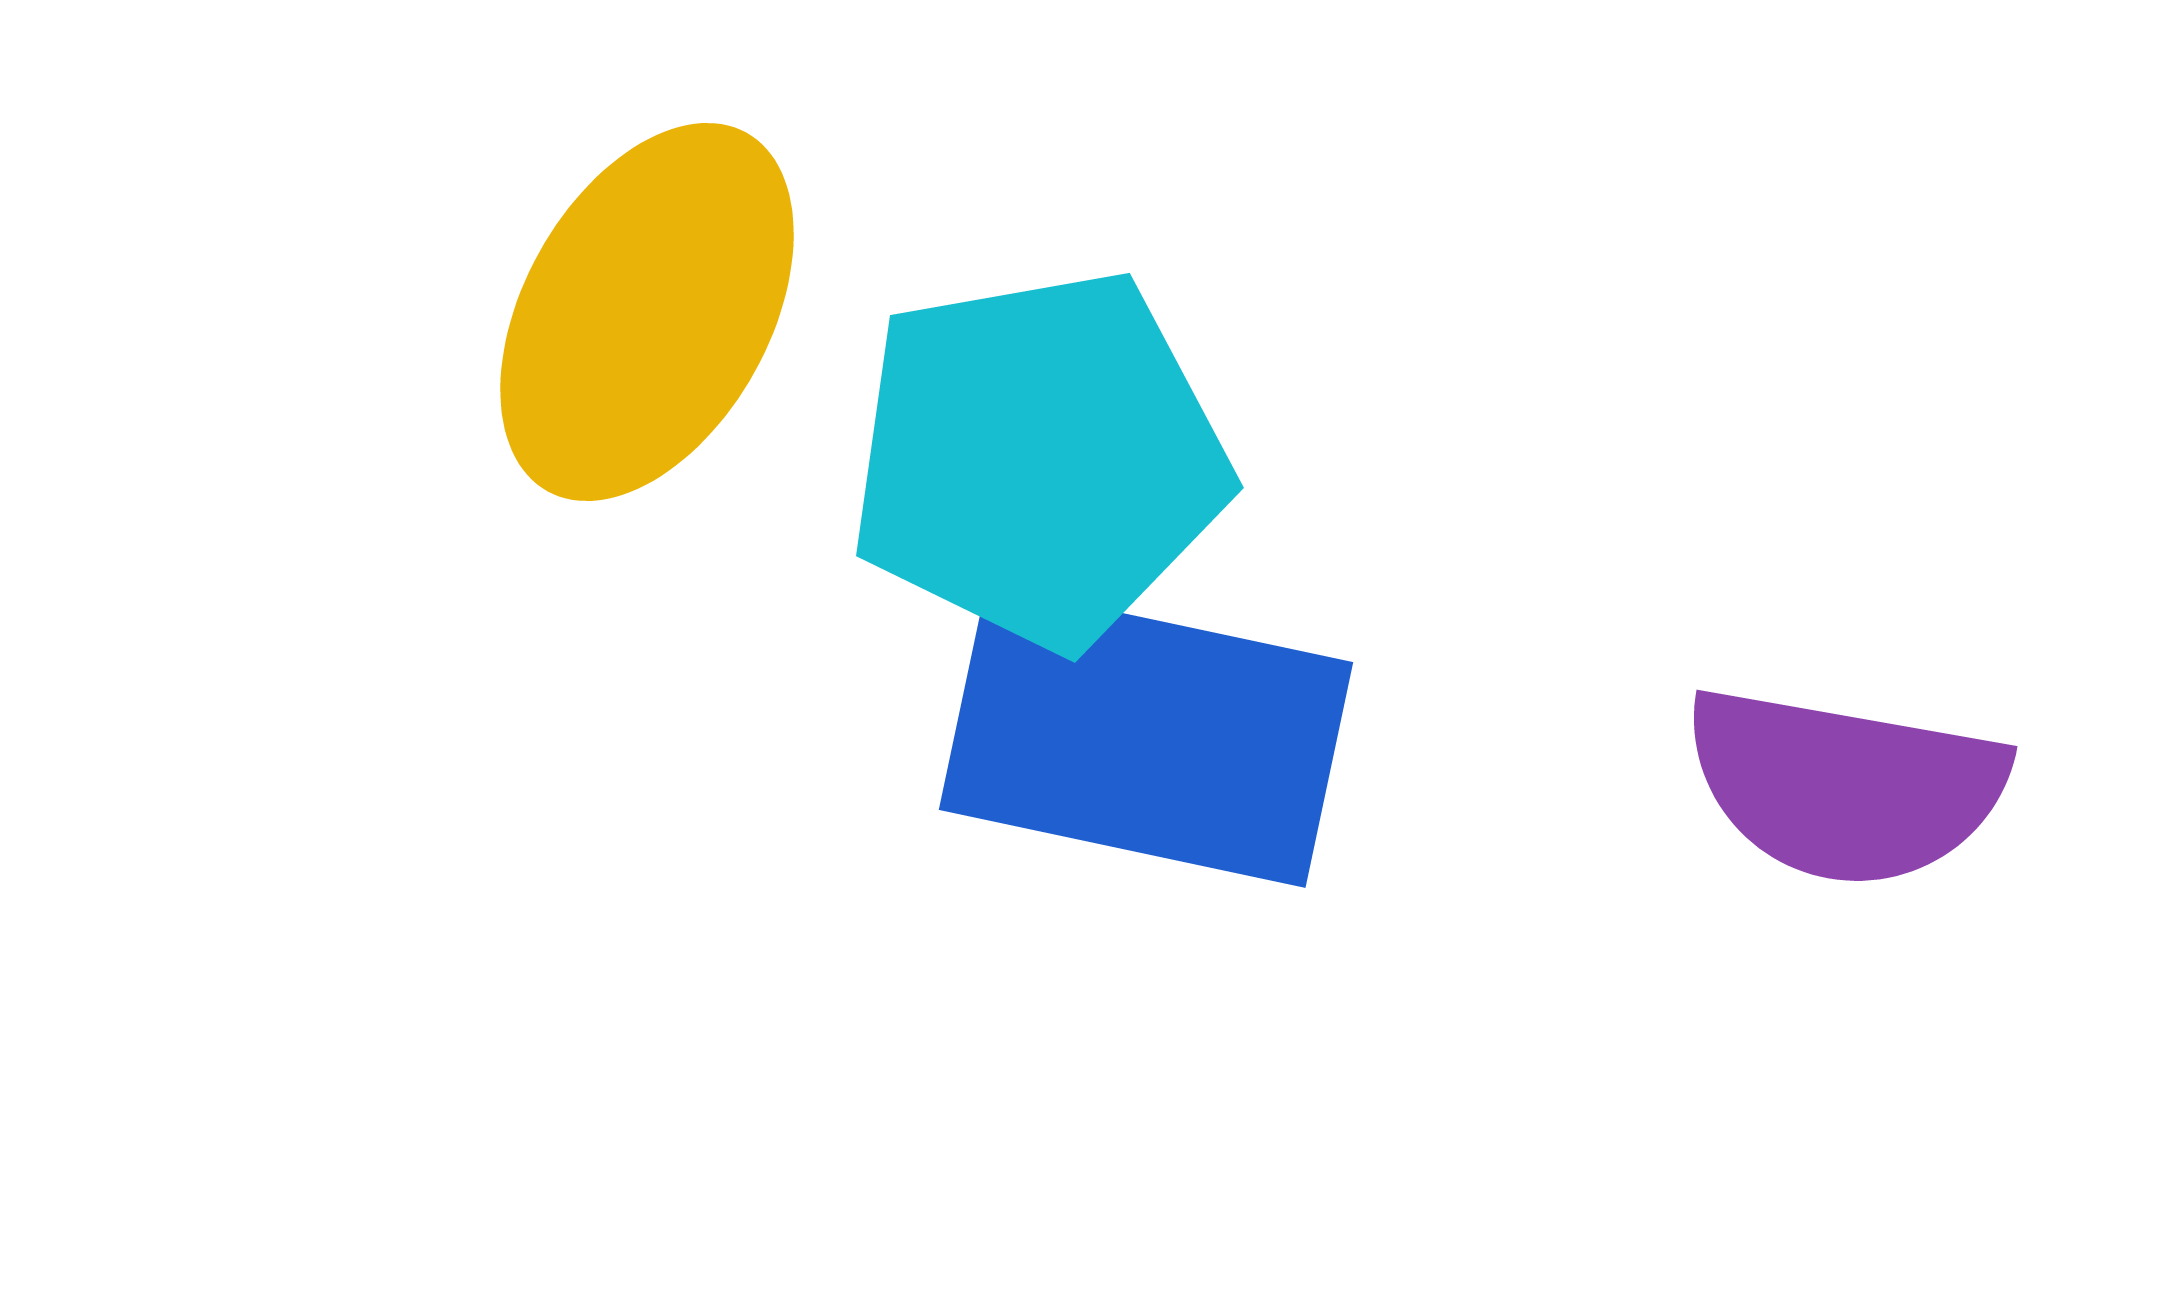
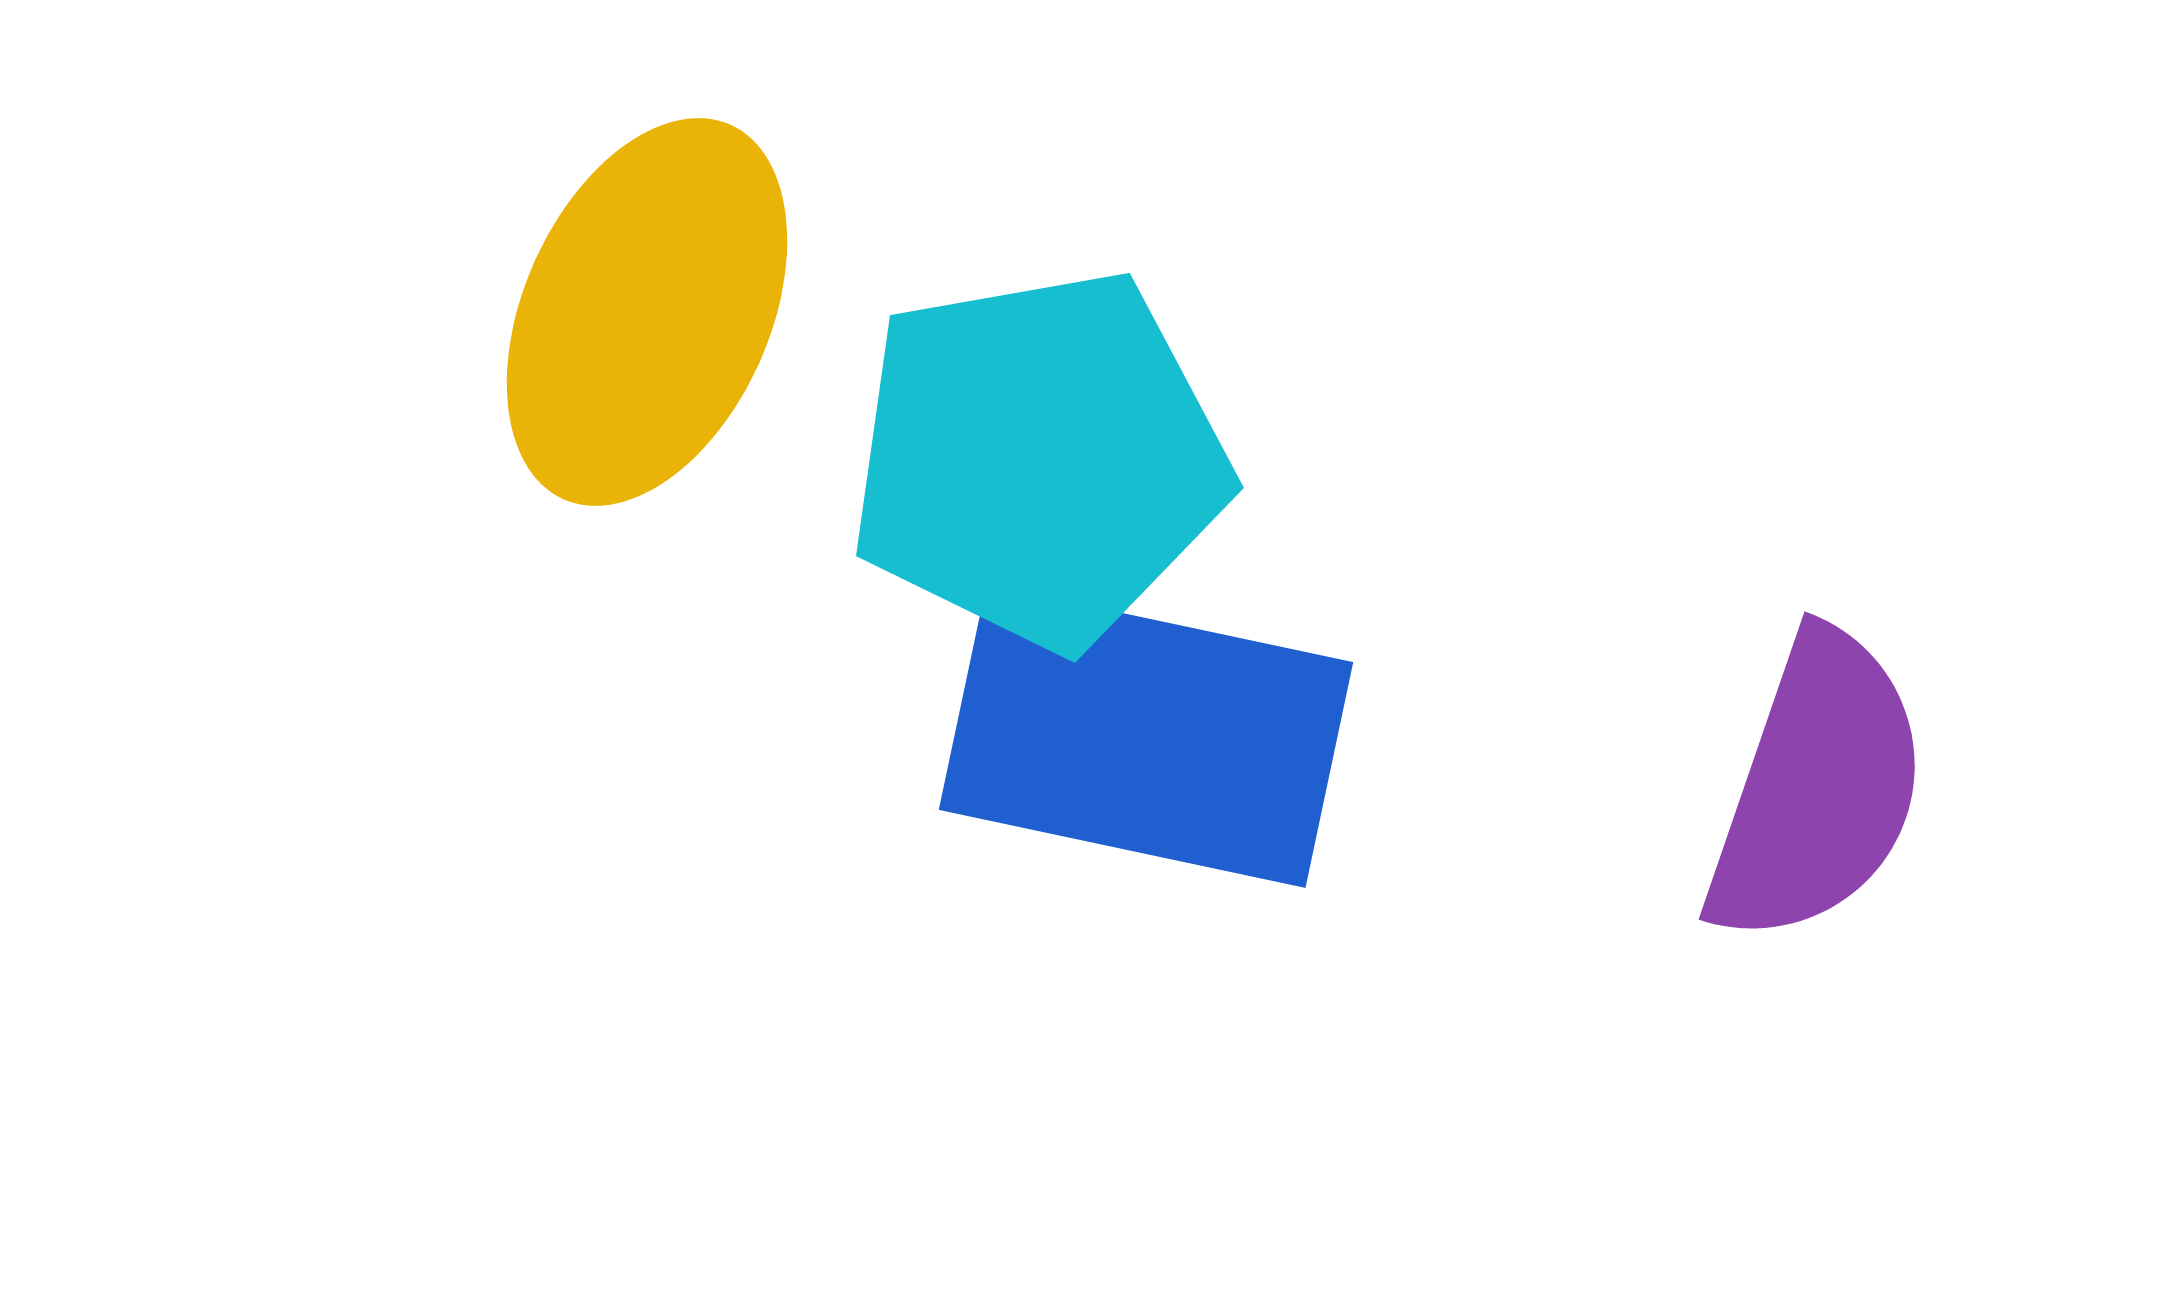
yellow ellipse: rotated 5 degrees counterclockwise
purple semicircle: moved 28 px left, 2 px down; rotated 81 degrees counterclockwise
